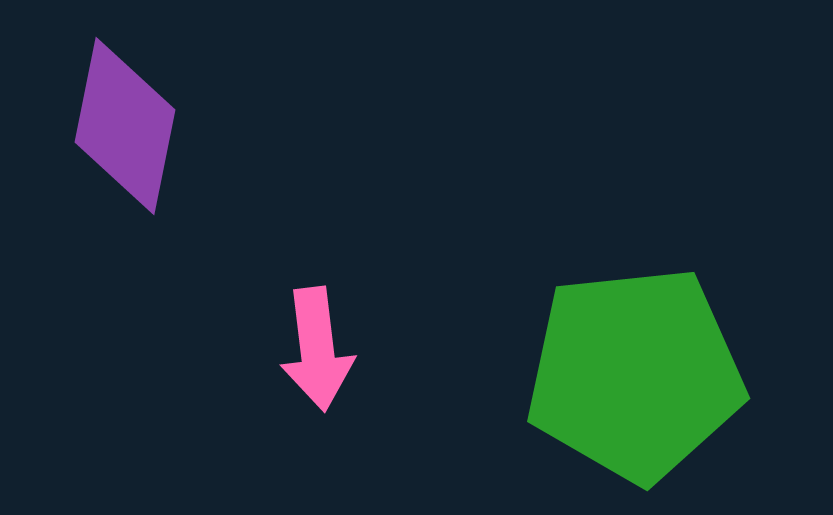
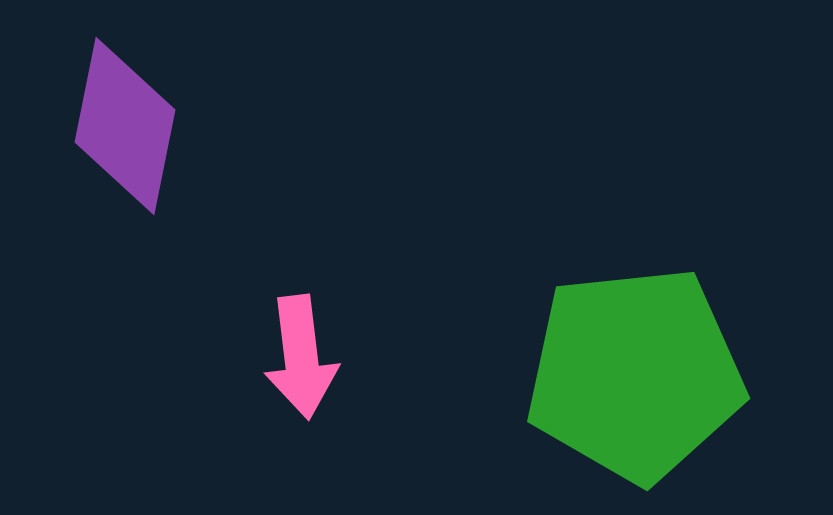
pink arrow: moved 16 px left, 8 px down
